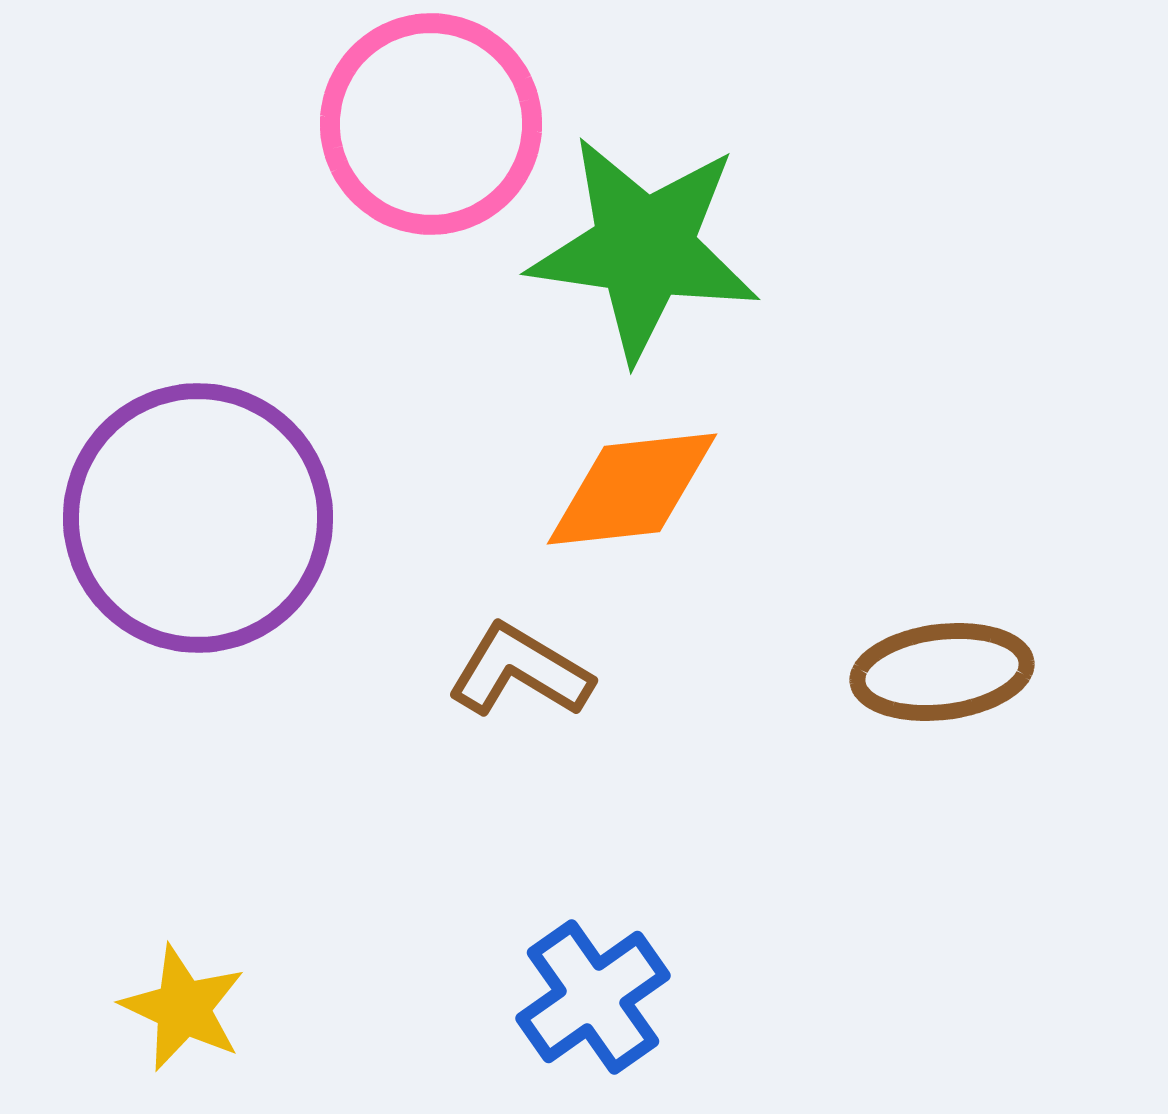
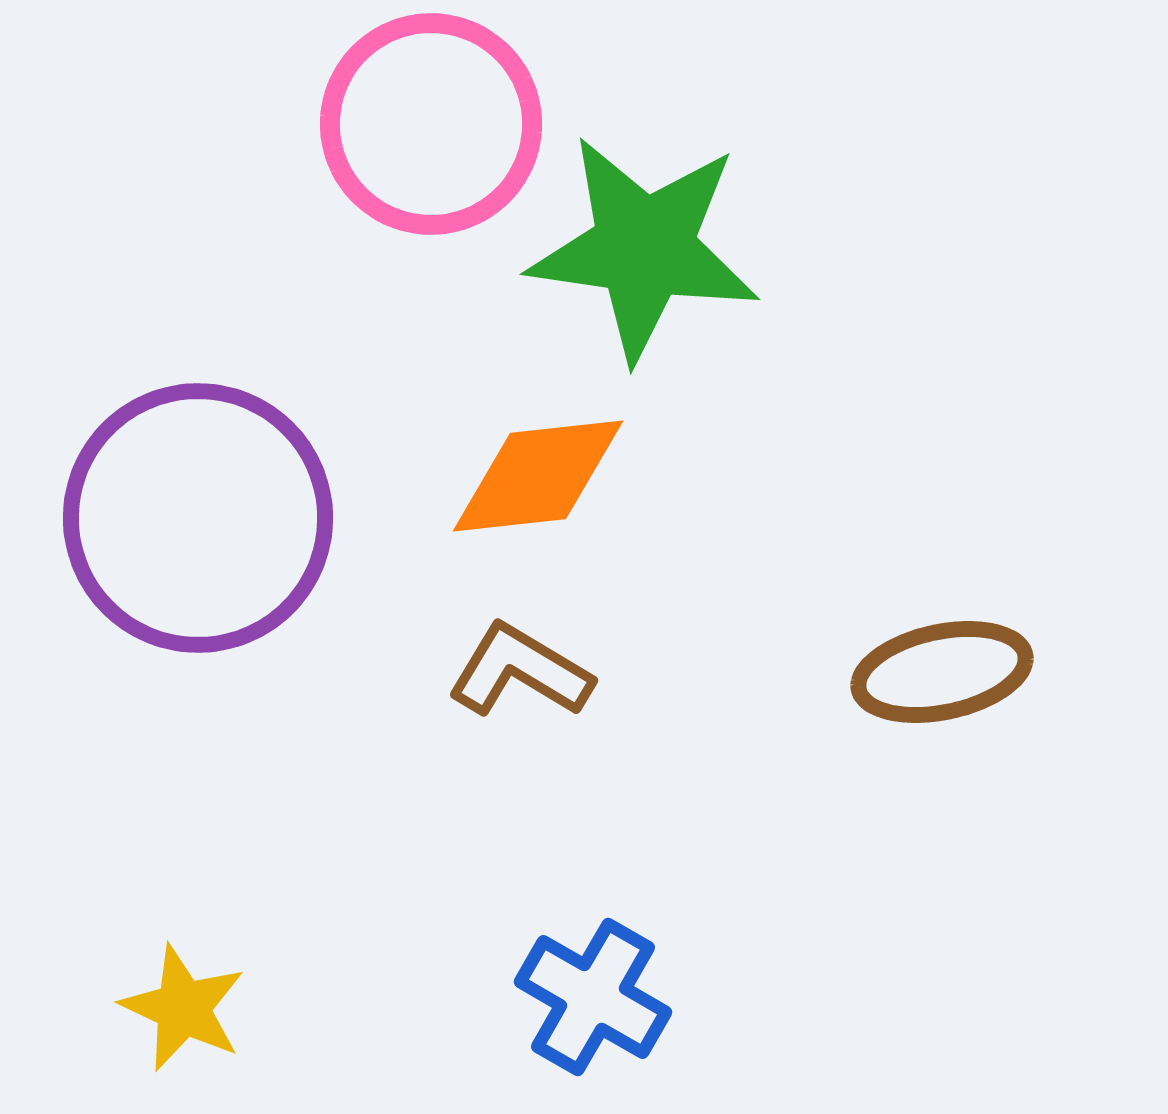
orange diamond: moved 94 px left, 13 px up
brown ellipse: rotated 5 degrees counterclockwise
blue cross: rotated 25 degrees counterclockwise
